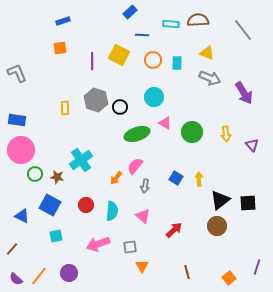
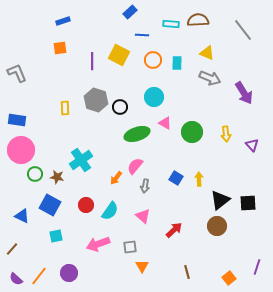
cyan semicircle at (112, 211): moved 2 px left; rotated 30 degrees clockwise
